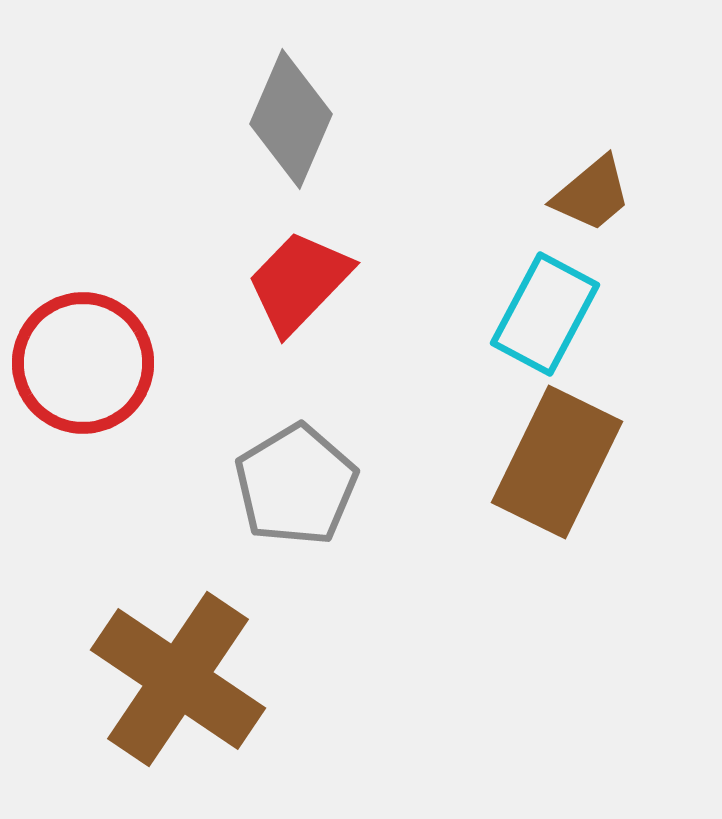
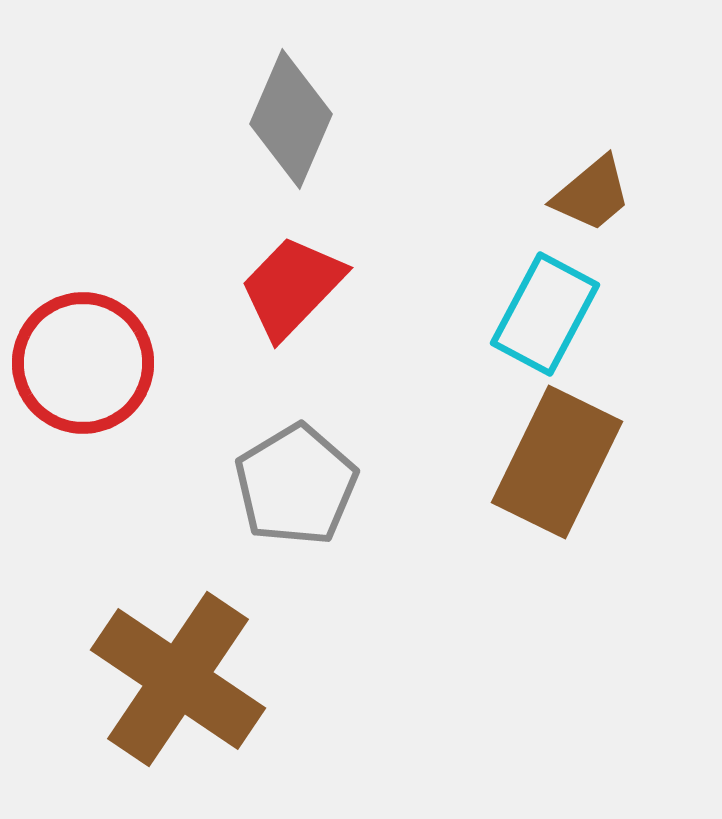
red trapezoid: moved 7 px left, 5 px down
